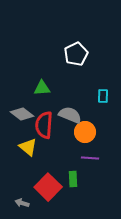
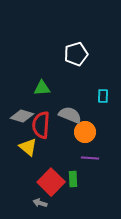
white pentagon: rotated 10 degrees clockwise
gray diamond: moved 2 px down; rotated 20 degrees counterclockwise
red semicircle: moved 3 px left
red square: moved 3 px right, 5 px up
gray arrow: moved 18 px right
